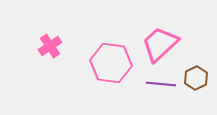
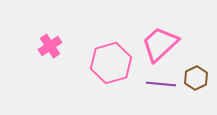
pink hexagon: rotated 24 degrees counterclockwise
